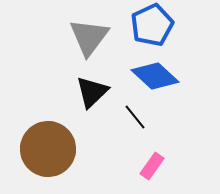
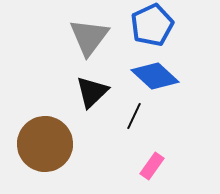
black line: moved 1 px left, 1 px up; rotated 64 degrees clockwise
brown circle: moved 3 px left, 5 px up
